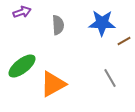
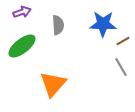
blue star: moved 1 px right, 1 px down
brown line: moved 1 px left
green ellipse: moved 20 px up
gray line: moved 11 px right, 11 px up
orange triangle: rotated 20 degrees counterclockwise
